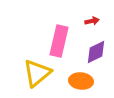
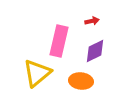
purple diamond: moved 1 px left, 1 px up
